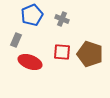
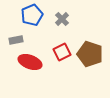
gray cross: rotated 24 degrees clockwise
gray rectangle: rotated 56 degrees clockwise
red square: rotated 30 degrees counterclockwise
